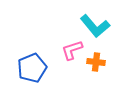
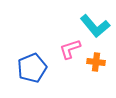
pink L-shape: moved 2 px left, 1 px up
